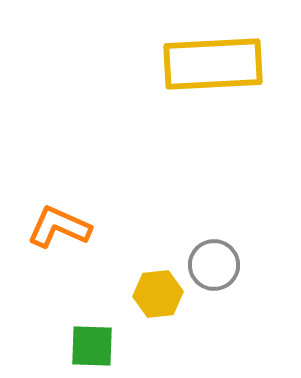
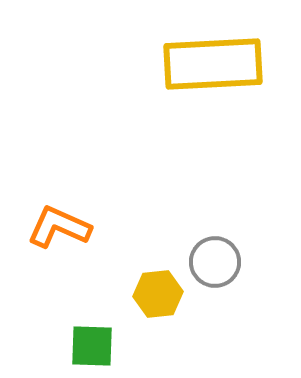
gray circle: moved 1 px right, 3 px up
